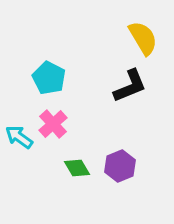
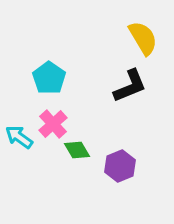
cyan pentagon: rotated 8 degrees clockwise
green diamond: moved 18 px up
